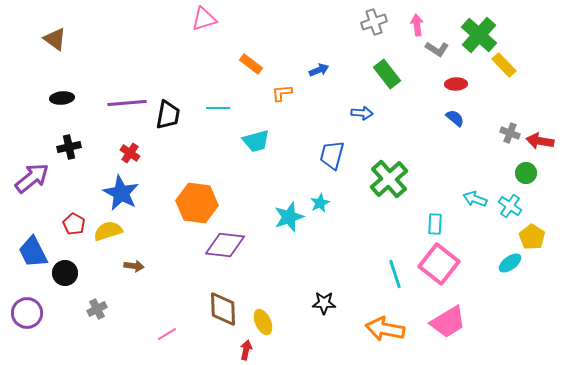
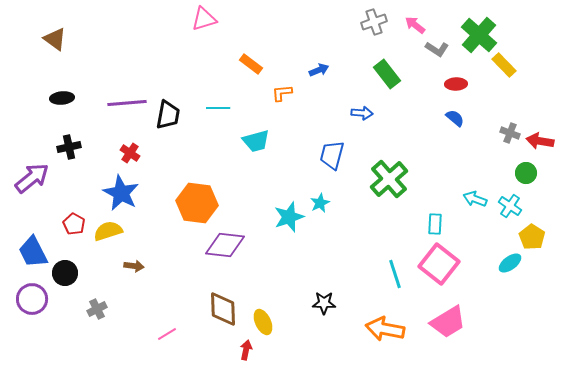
pink arrow at (417, 25): moved 2 px left; rotated 45 degrees counterclockwise
purple circle at (27, 313): moved 5 px right, 14 px up
